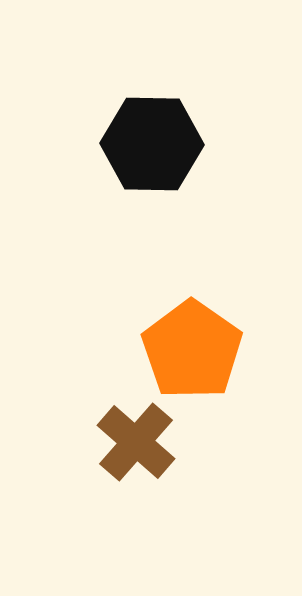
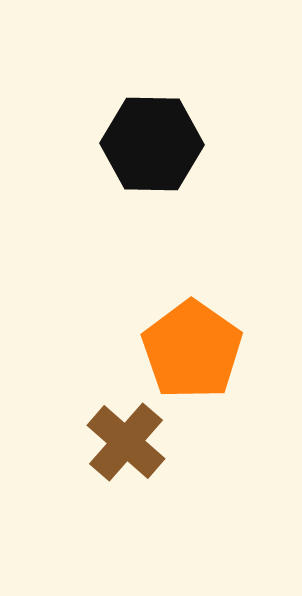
brown cross: moved 10 px left
